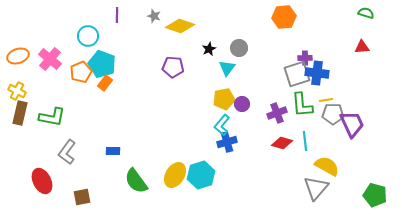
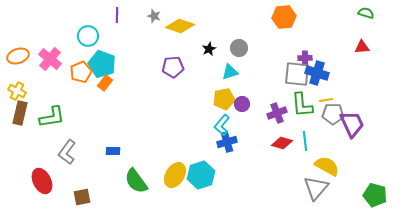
purple pentagon at (173, 67): rotated 10 degrees counterclockwise
cyan triangle at (227, 68): moved 3 px right, 4 px down; rotated 36 degrees clockwise
blue cross at (317, 73): rotated 10 degrees clockwise
gray square at (297, 74): rotated 24 degrees clockwise
green L-shape at (52, 117): rotated 20 degrees counterclockwise
